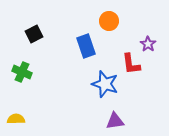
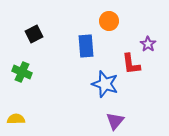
blue rectangle: rotated 15 degrees clockwise
purple triangle: rotated 42 degrees counterclockwise
